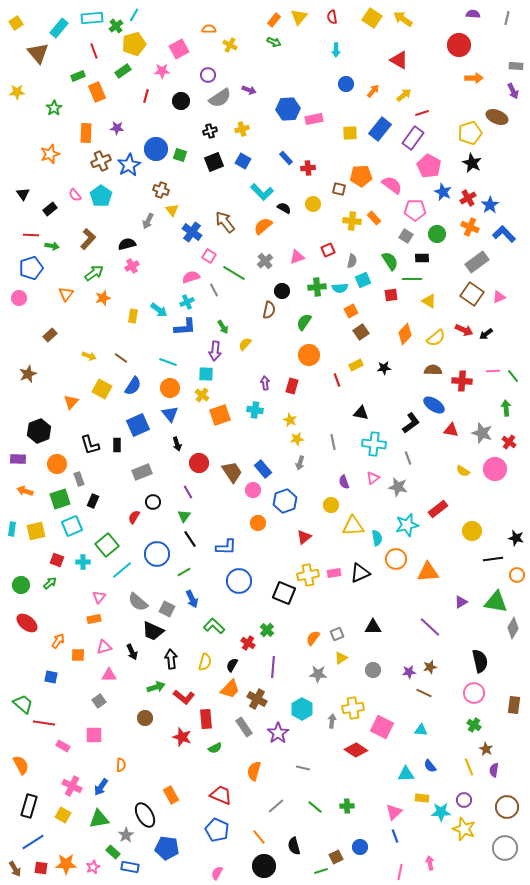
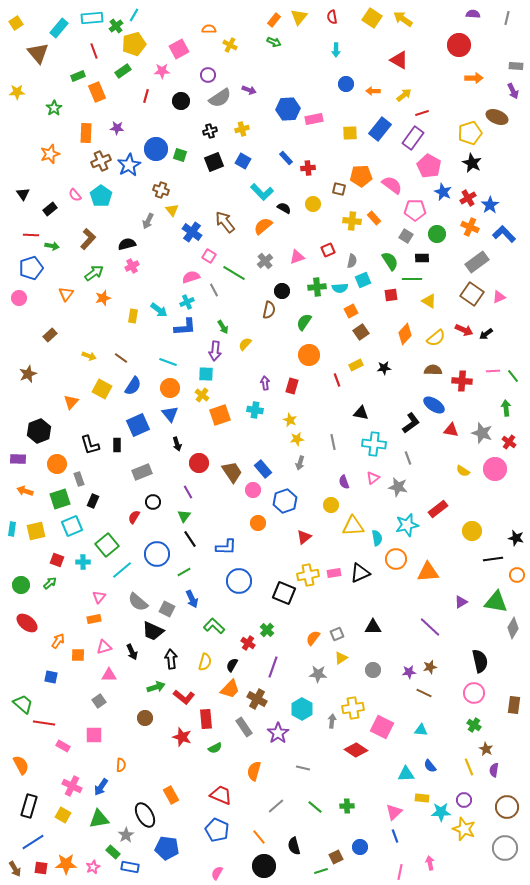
orange arrow at (373, 91): rotated 128 degrees counterclockwise
purple line at (273, 667): rotated 15 degrees clockwise
